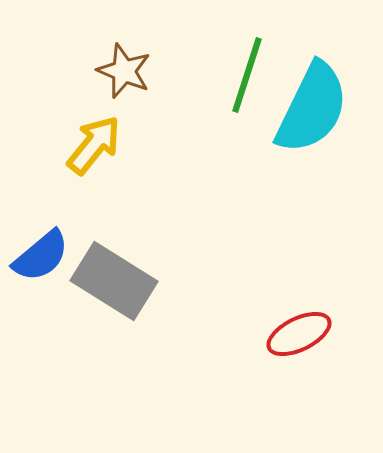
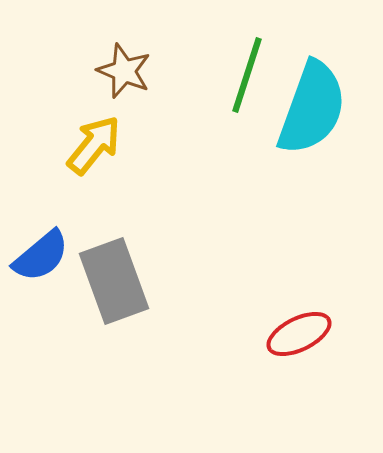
cyan semicircle: rotated 6 degrees counterclockwise
gray rectangle: rotated 38 degrees clockwise
